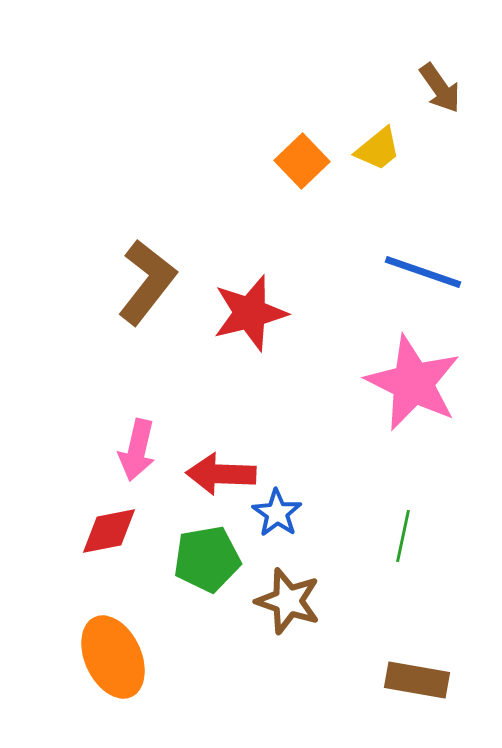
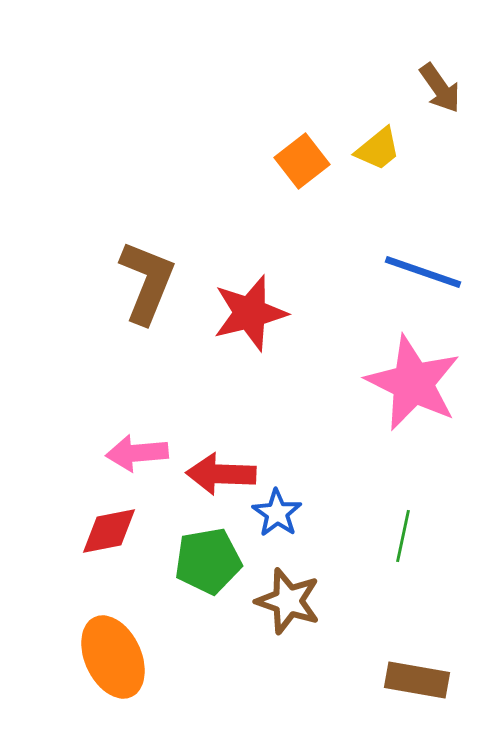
orange square: rotated 6 degrees clockwise
brown L-shape: rotated 16 degrees counterclockwise
pink arrow: moved 3 px down; rotated 72 degrees clockwise
green pentagon: moved 1 px right, 2 px down
